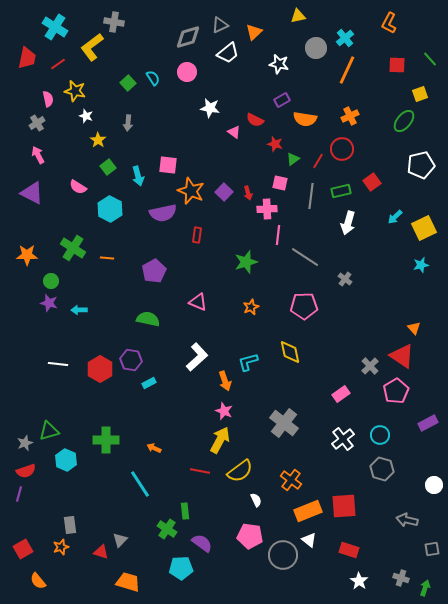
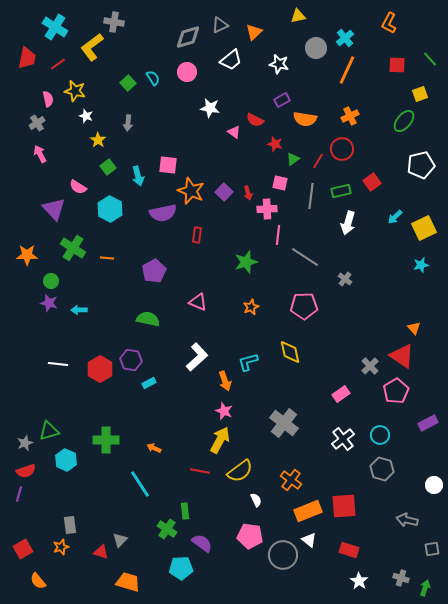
white trapezoid at (228, 53): moved 3 px right, 7 px down
pink arrow at (38, 155): moved 2 px right, 1 px up
purple triangle at (32, 193): moved 22 px right, 16 px down; rotated 20 degrees clockwise
